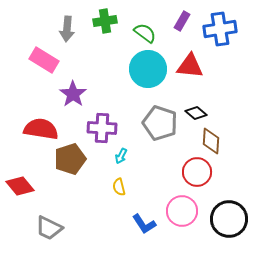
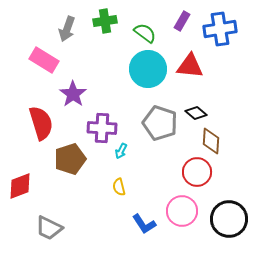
gray arrow: rotated 15 degrees clockwise
red semicircle: moved 6 px up; rotated 64 degrees clockwise
cyan arrow: moved 5 px up
red diamond: rotated 72 degrees counterclockwise
